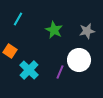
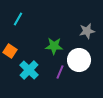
green star: moved 16 px down; rotated 24 degrees counterclockwise
